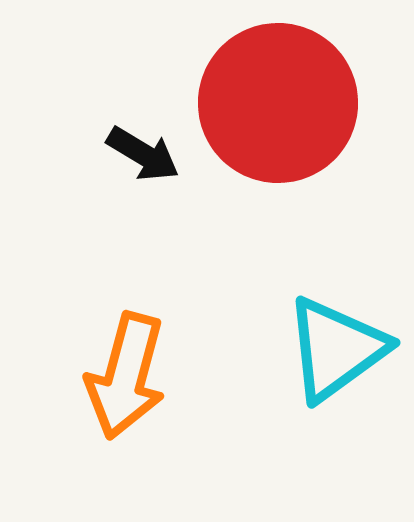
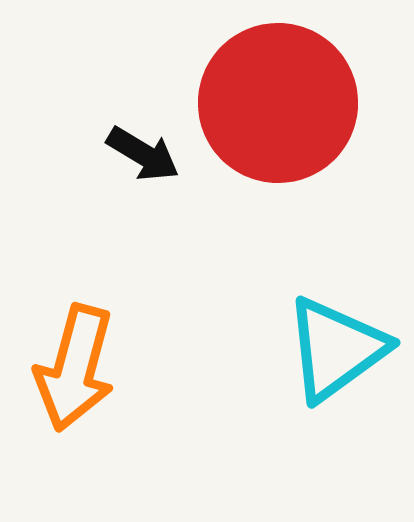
orange arrow: moved 51 px left, 8 px up
